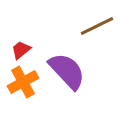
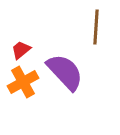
brown line: moved 1 px left, 1 px down; rotated 60 degrees counterclockwise
purple semicircle: moved 2 px left, 1 px down
